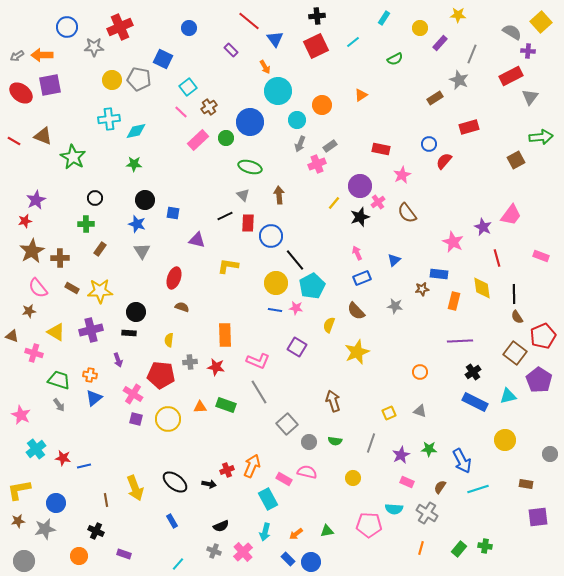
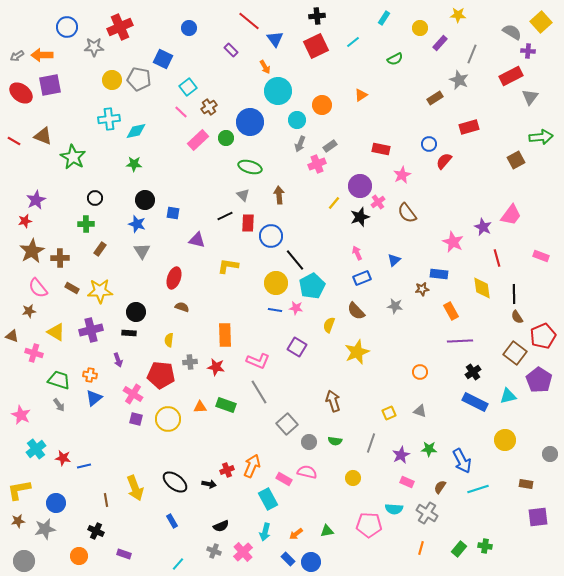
orange rectangle at (454, 301): moved 3 px left, 10 px down; rotated 42 degrees counterclockwise
